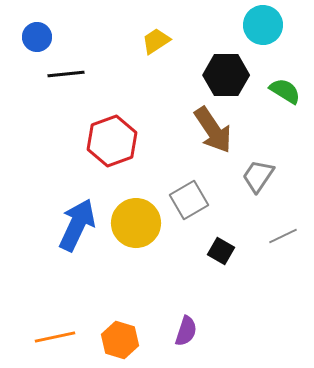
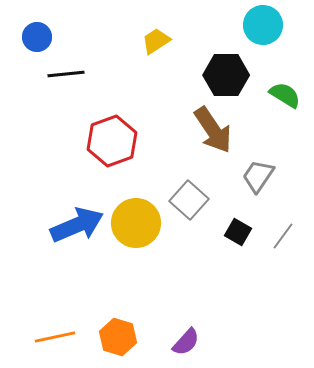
green semicircle: moved 4 px down
gray square: rotated 18 degrees counterclockwise
blue arrow: rotated 42 degrees clockwise
gray line: rotated 28 degrees counterclockwise
black square: moved 17 px right, 19 px up
purple semicircle: moved 11 px down; rotated 24 degrees clockwise
orange hexagon: moved 2 px left, 3 px up
